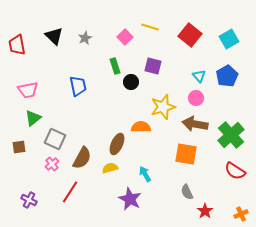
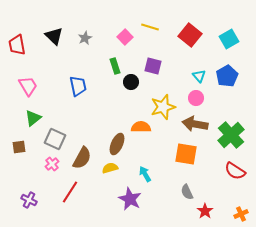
pink trapezoid: moved 4 px up; rotated 110 degrees counterclockwise
